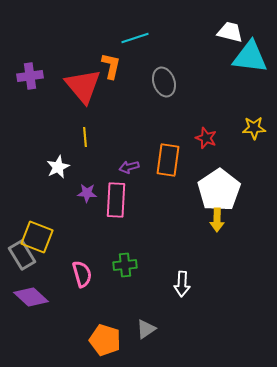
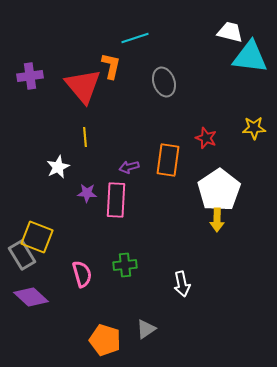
white arrow: rotated 15 degrees counterclockwise
